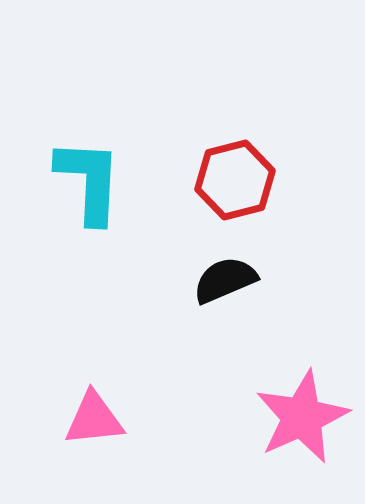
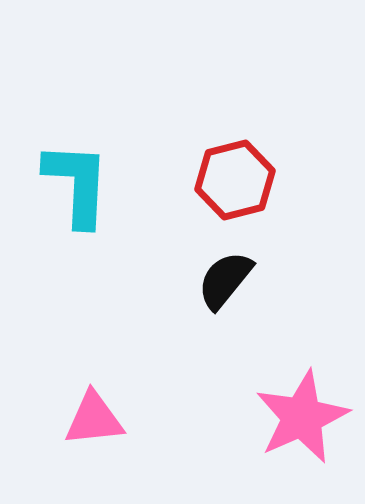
cyan L-shape: moved 12 px left, 3 px down
black semicircle: rotated 28 degrees counterclockwise
